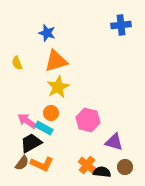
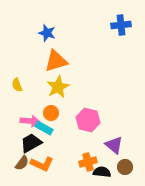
yellow semicircle: moved 22 px down
pink arrow: moved 3 px right; rotated 150 degrees clockwise
purple triangle: moved 3 px down; rotated 24 degrees clockwise
orange cross: moved 1 px right, 3 px up; rotated 36 degrees clockwise
